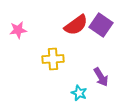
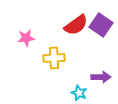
pink star: moved 8 px right, 8 px down
yellow cross: moved 1 px right, 1 px up
purple arrow: rotated 60 degrees counterclockwise
